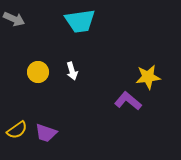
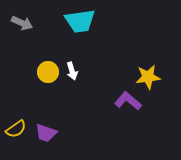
gray arrow: moved 8 px right, 4 px down
yellow circle: moved 10 px right
yellow semicircle: moved 1 px left, 1 px up
